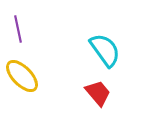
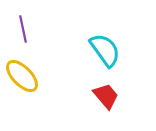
purple line: moved 5 px right
red trapezoid: moved 8 px right, 3 px down
